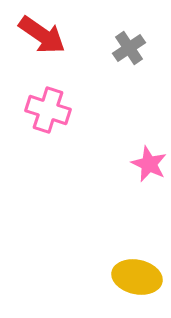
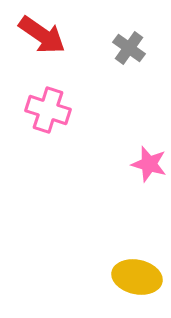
gray cross: rotated 20 degrees counterclockwise
pink star: rotated 9 degrees counterclockwise
